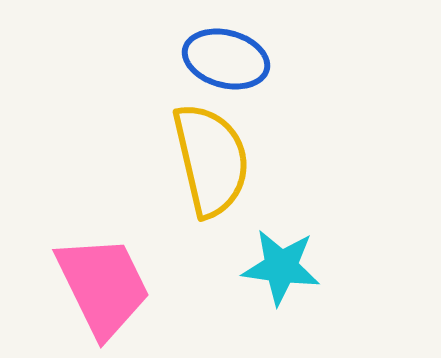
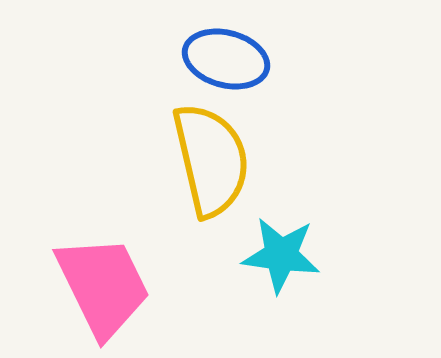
cyan star: moved 12 px up
